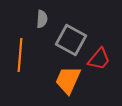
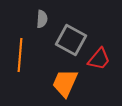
orange trapezoid: moved 3 px left, 3 px down
